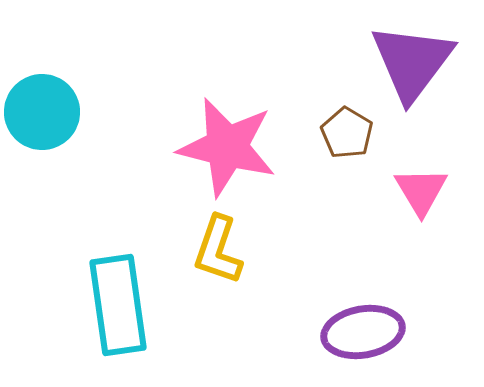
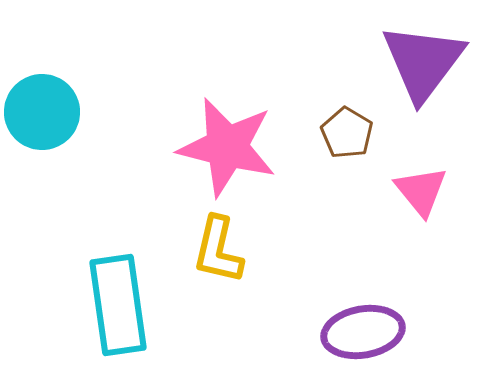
purple triangle: moved 11 px right
pink triangle: rotated 8 degrees counterclockwise
yellow L-shape: rotated 6 degrees counterclockwise
